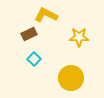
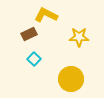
yellow circle: moved 1 px down
